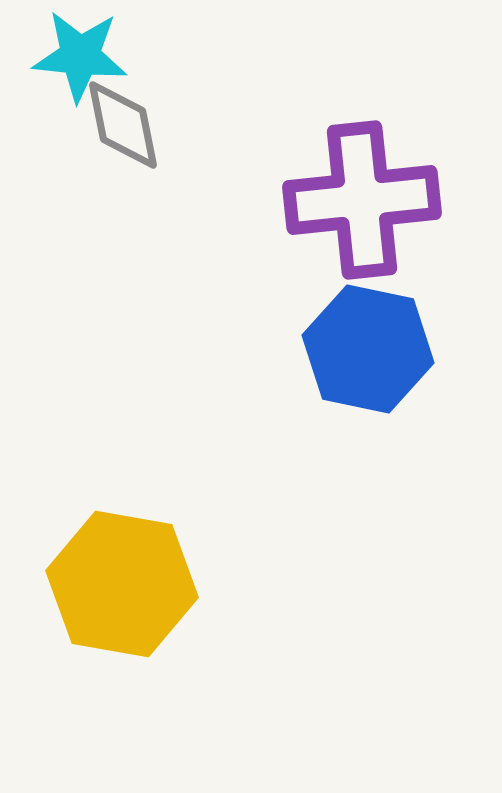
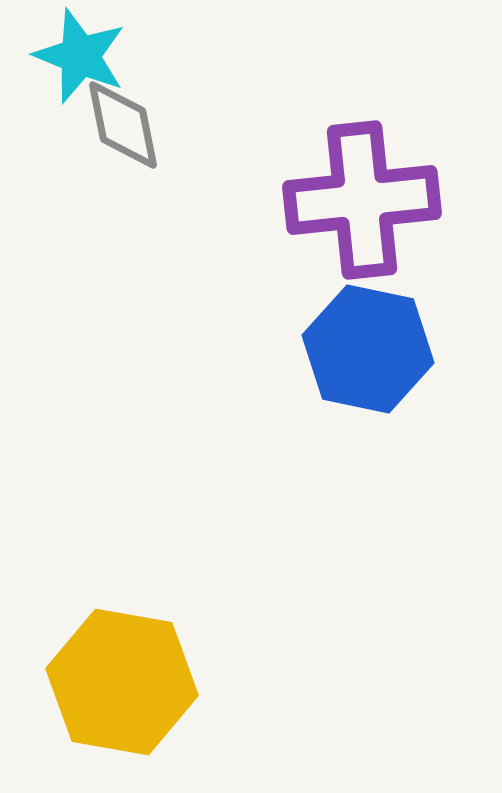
cyan star: rotated 16 degrees clockwise
yellow hexagon: moved 98 px down
